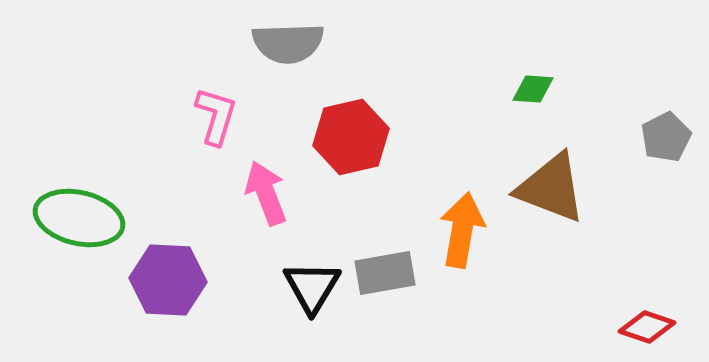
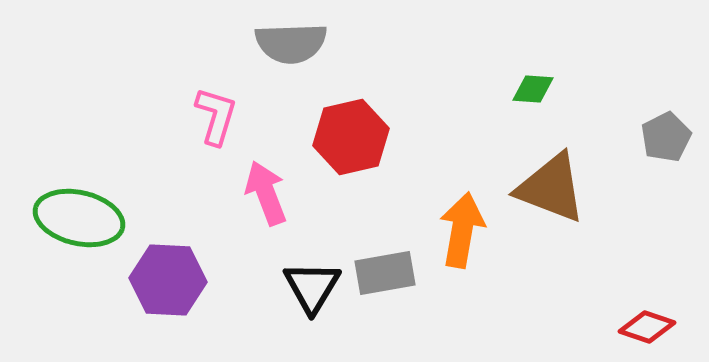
gray semicircle: moved 3 px right
